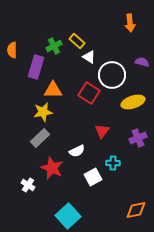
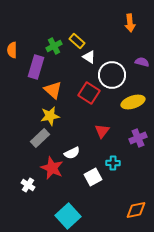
orange triangle: rotated 42 degrees clockwise
yellow star: moved 7 px right, 4 px down
white semicircle: moved 5 px left, 2 px down
